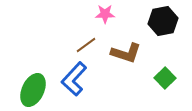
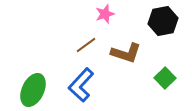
pink star: rotated 18 degrees counterclockwise
blue L-shape: moved 7 px right, 6 px down
